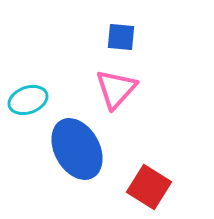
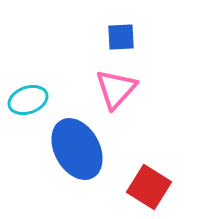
blue square: rotated 8 degrees counterclockwise
